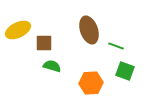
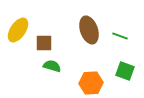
yellow ellipse: rotated 30 degrees counterclockwise
green line: moved 4 px right, 10 px up
